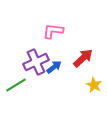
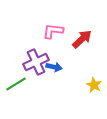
red arrow: moved 1 px left, 19 px up
blue arrow: rotated 49 degrees clockwise
green line: moved 1 px up
